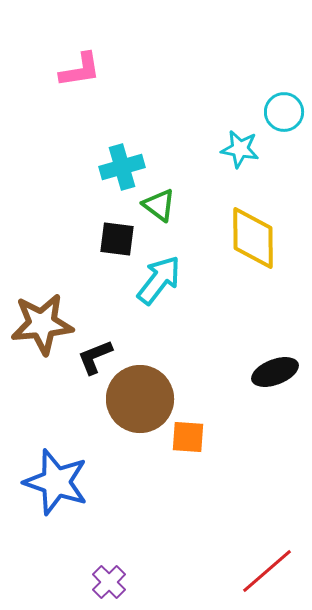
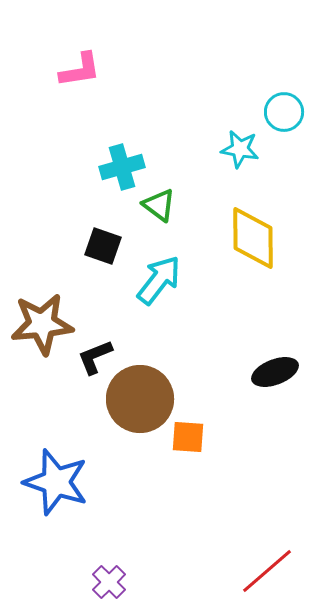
black square: moved 14 px left, 7 px down; rotated 12 degrees clockwise
